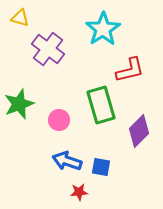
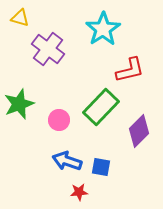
green rectangle: moved 2 px down; rotated 60 degrees clockwise
